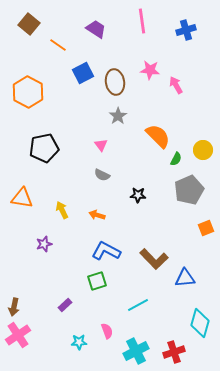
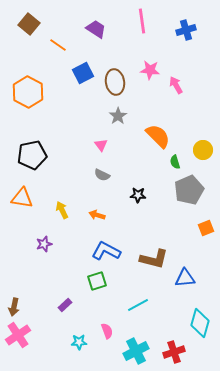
black pentagon: moved 12 px left, 7 px down
green semicircle: moved 1 px left, 3 px down; rotated 136 degrees clockwise
brown L-shape: rotated 32 degrees counterclockwise
